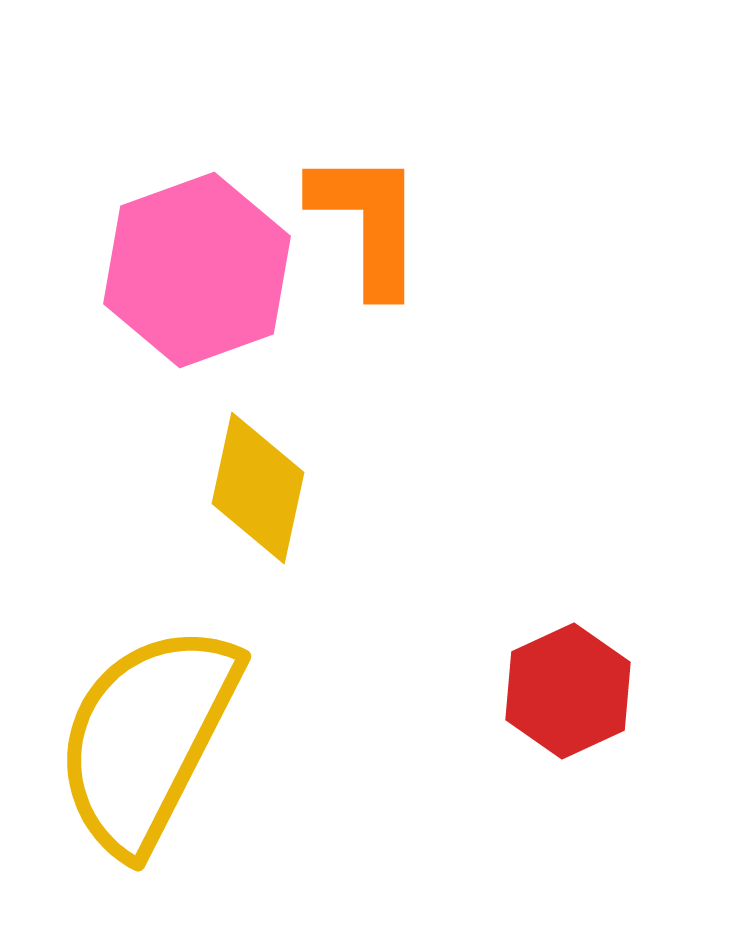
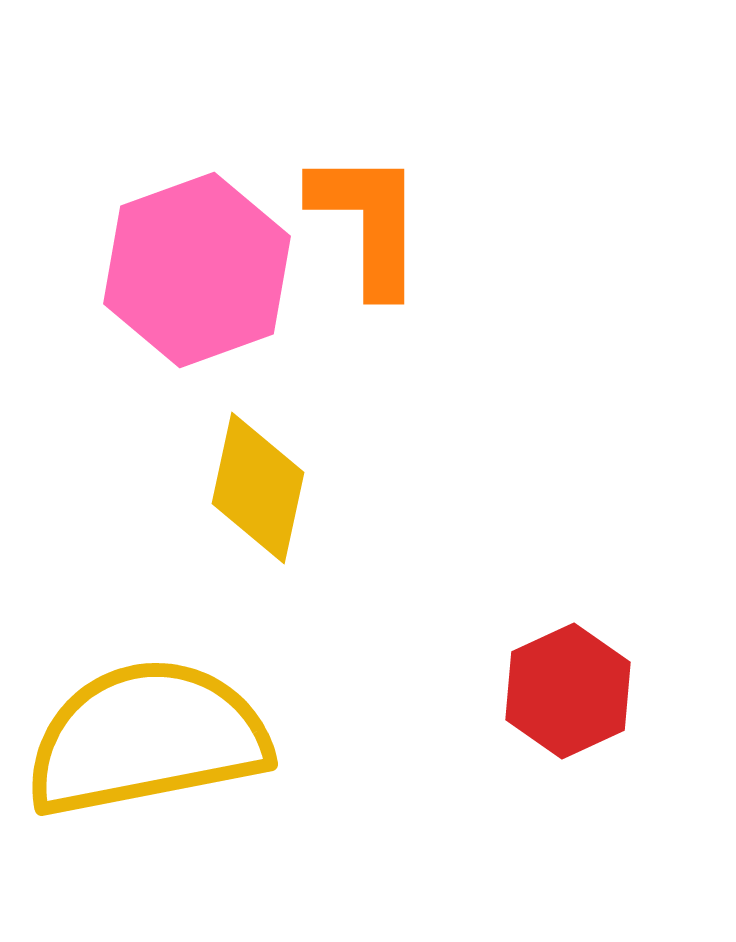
yellow semicircle: rotated 52 degrees clockwise
